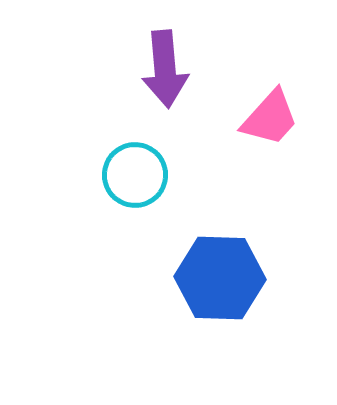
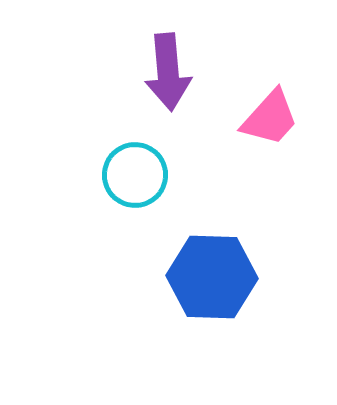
purple arrow: moved 3 px right, 3 px down
blue hexagon: moved 8 px left, 1 px up
